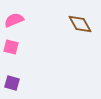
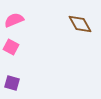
pink square: rotated 14 degrees clockwise
